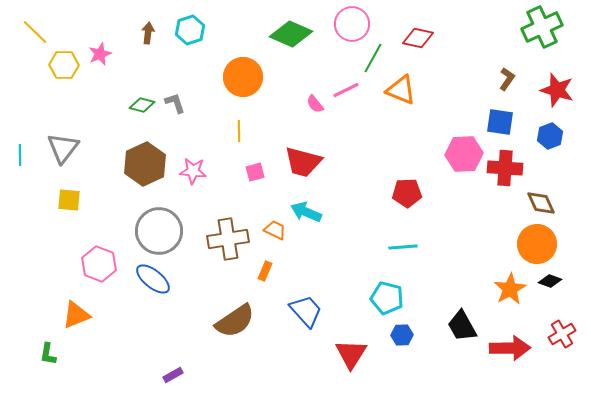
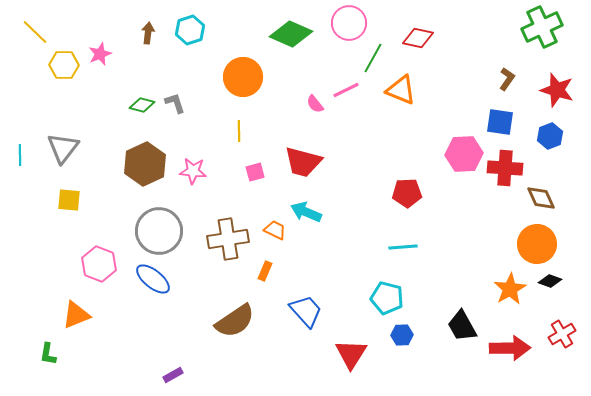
pink circle at (352, 24): moved 3 px left, 1 px up
brown diamond at (541, 203): moved 5 px up
